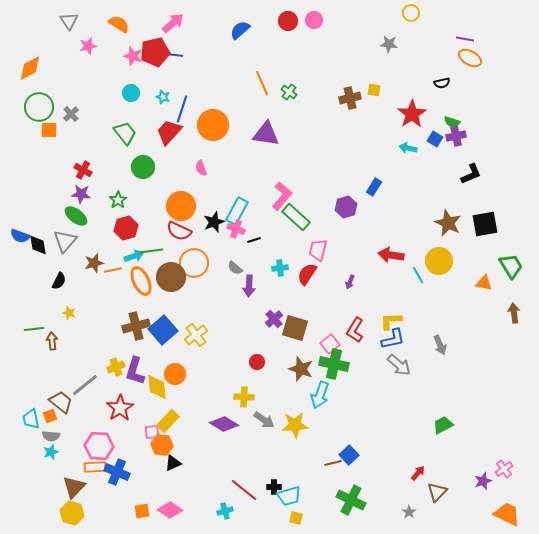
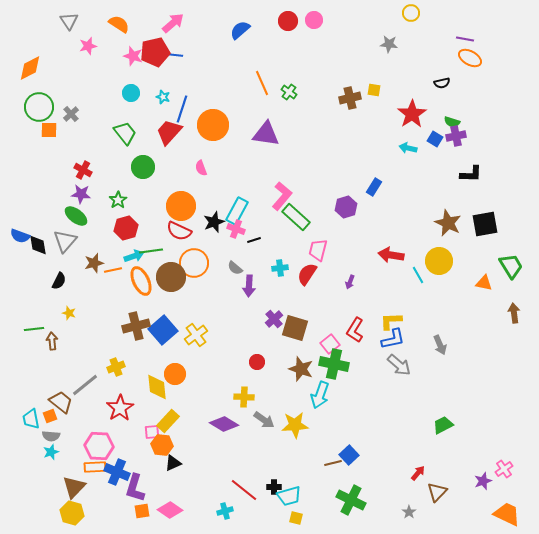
black L-shape at (471, 174): rotated 25 degrees clockwise
purple L-shape at (135, 371): moved 117 px down
